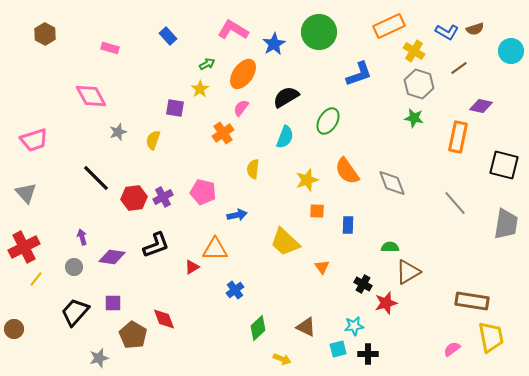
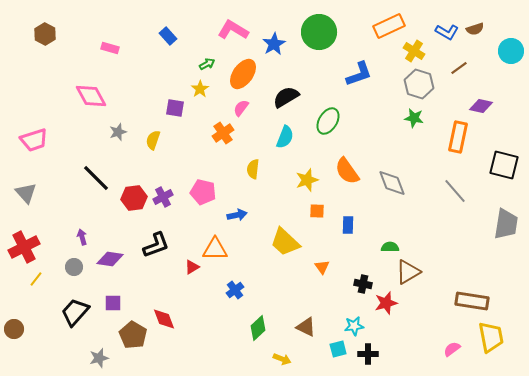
gray line at (455, 203): moved 12 px up
purple diamond at (112, 257): moved 2 px left, 2 px down
black cross at (363, 284): rotated 18 degrees counterclockwise
